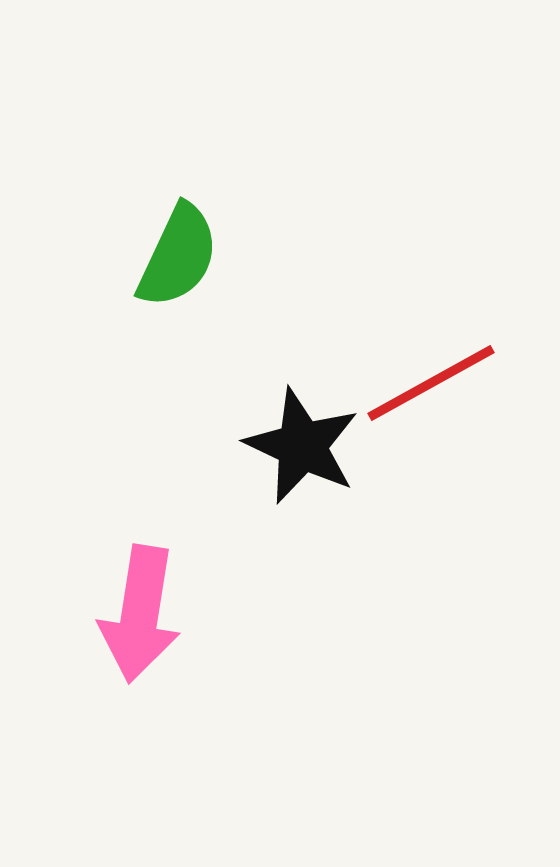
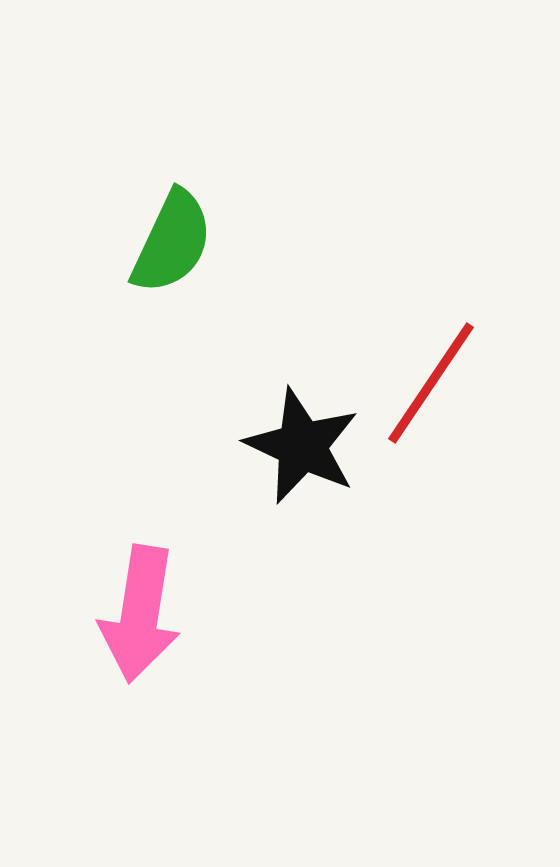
green semicircle: moved 6 px left, 14 px up
red line: rotated 27 degrees counterclockwise
